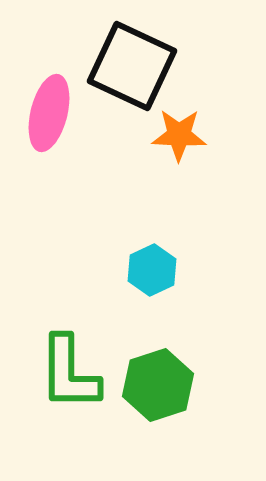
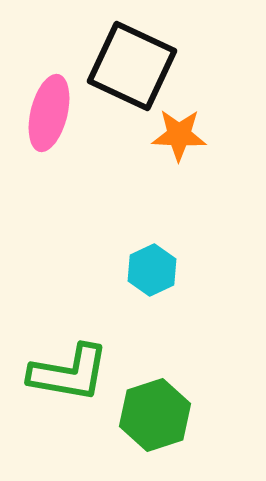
green L-shape: rotated 80 degrees counterclockwise
green hexagon: moved 3 px left, 30 px down
